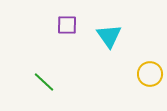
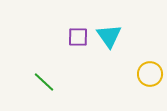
purple square: moved 11 px right, 12 px down
